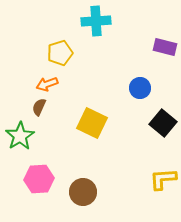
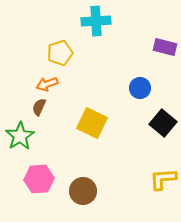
brown circle: moved 1 px up
